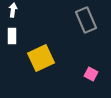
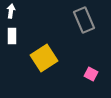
white arrow: moved 2 px left, 1 px down
gray rectangle: moved 2 px left
yellow square: moved 3 px right; rotated 8 degrees counterclockwise
